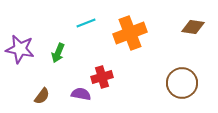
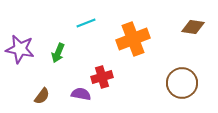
orange cross: moved 3 px right, 6 px down
